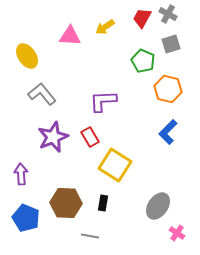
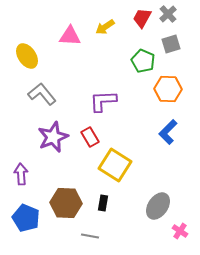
gray cross: rotated 18 degrees clockwise
orange hexagon: rotated 12 degrees counterclockwise
pink cross: moved 3 px right, 2 px up
